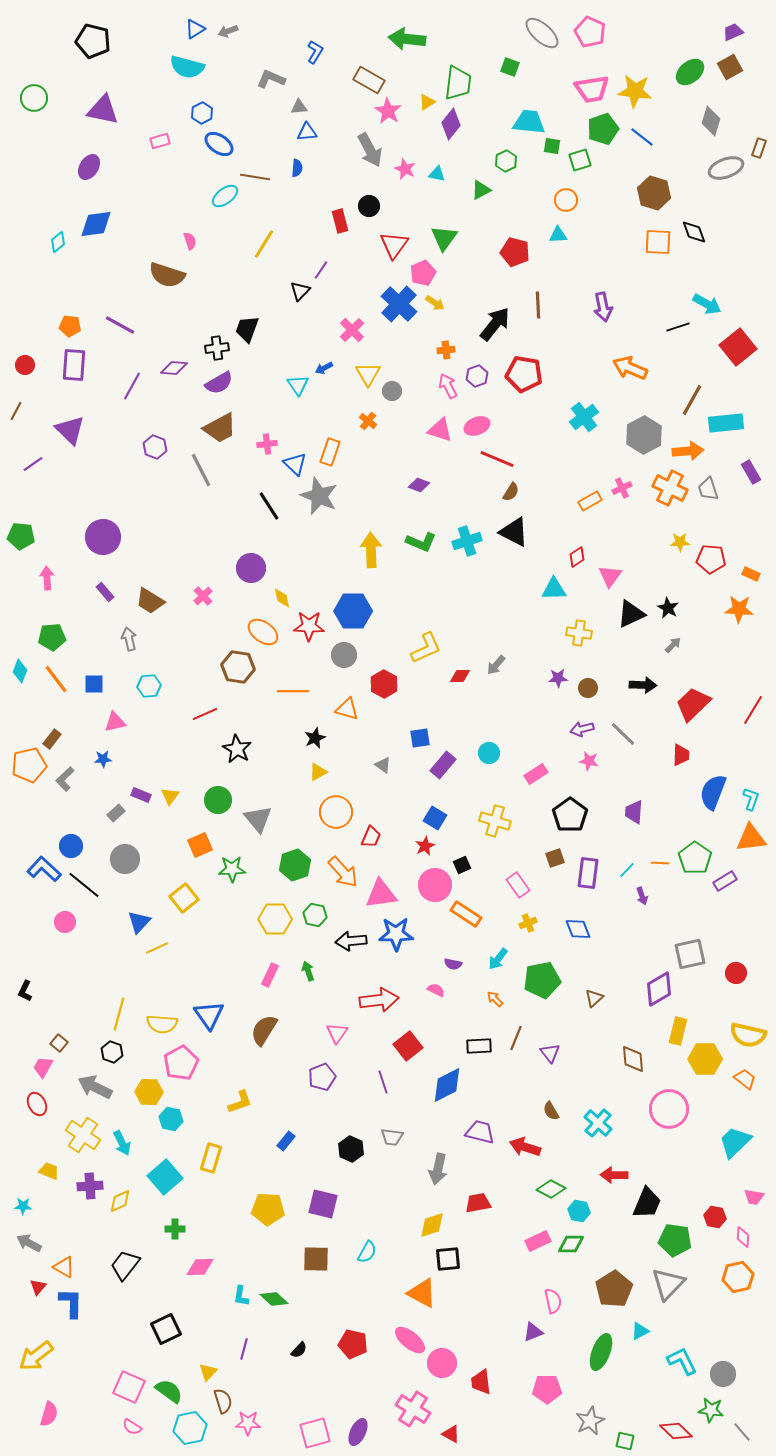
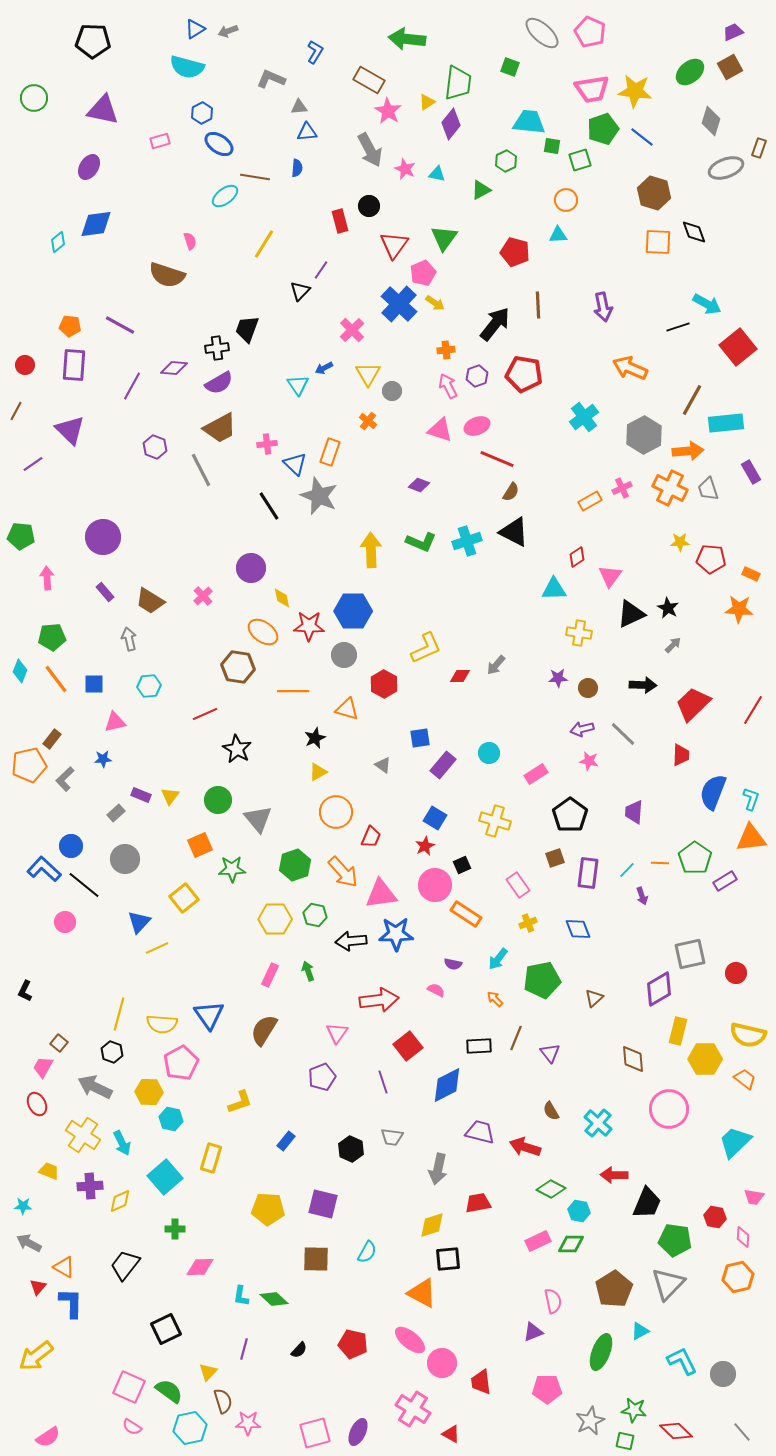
black pentagon at (93, 41): rotated 12 degrees counterclockwise
green star at (711, 1410): moved 77 px left
pink semicircle at (49, 1414): moved 1 px left, 23 px down; rotated 40 degrees clockwise
